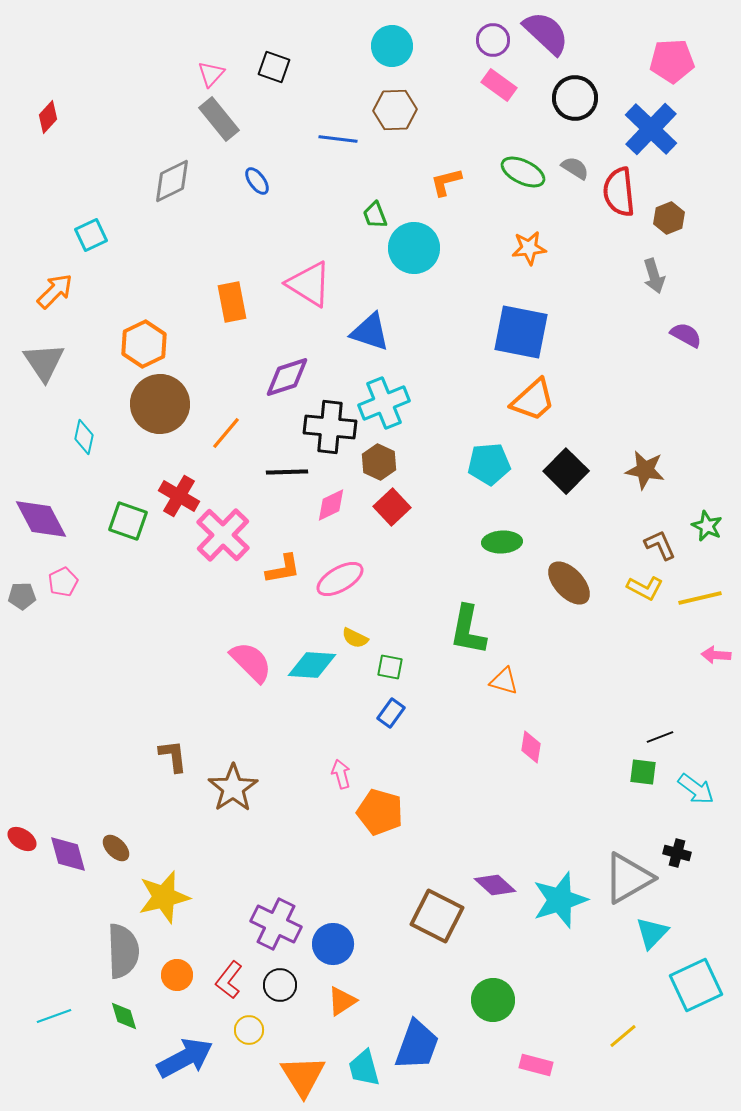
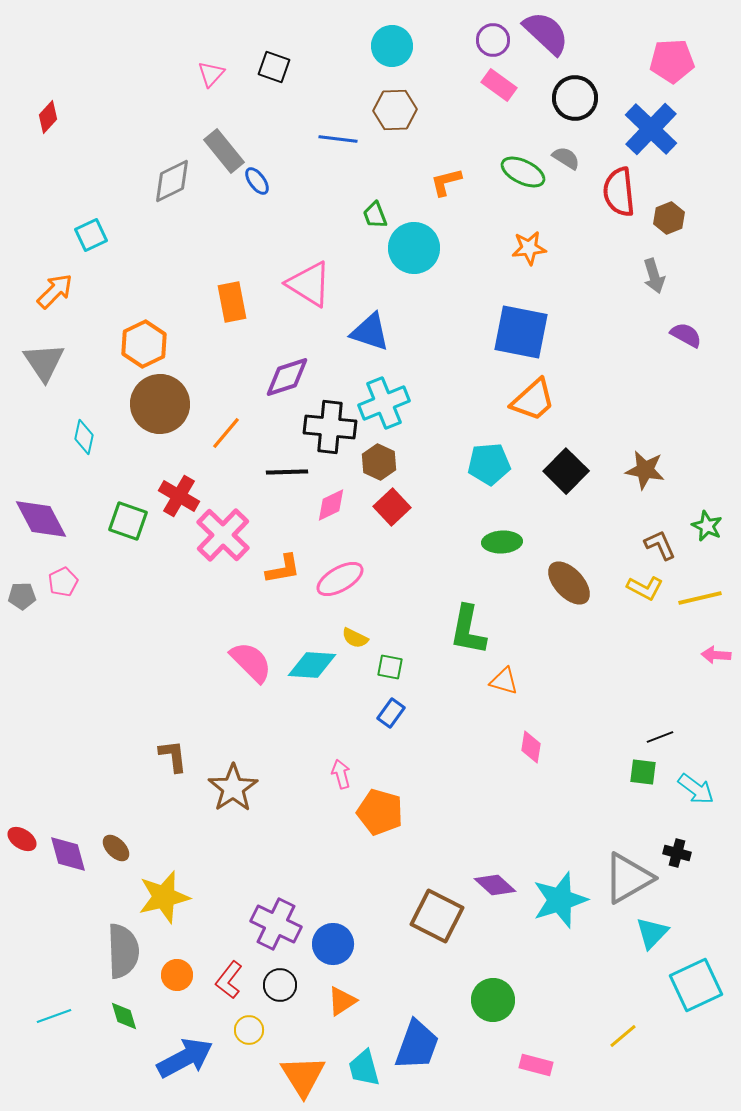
gray rectangle at (219, 119): moved 5 px right, 32 px down
gray semicircle at (575, 168): moved 9 px left, 10 px up
